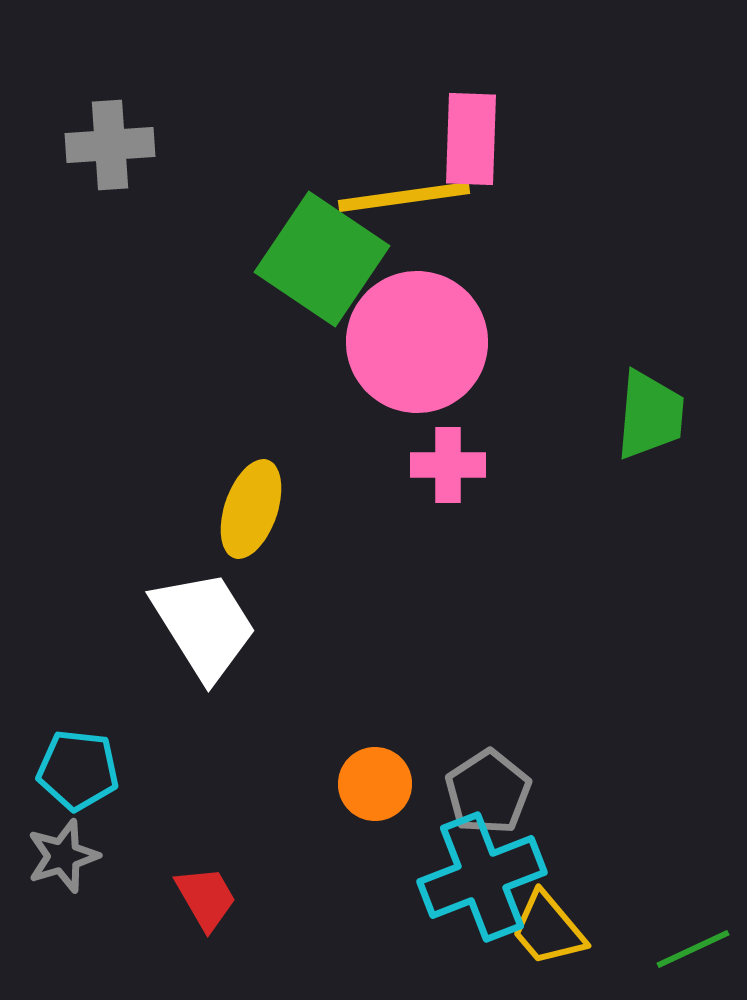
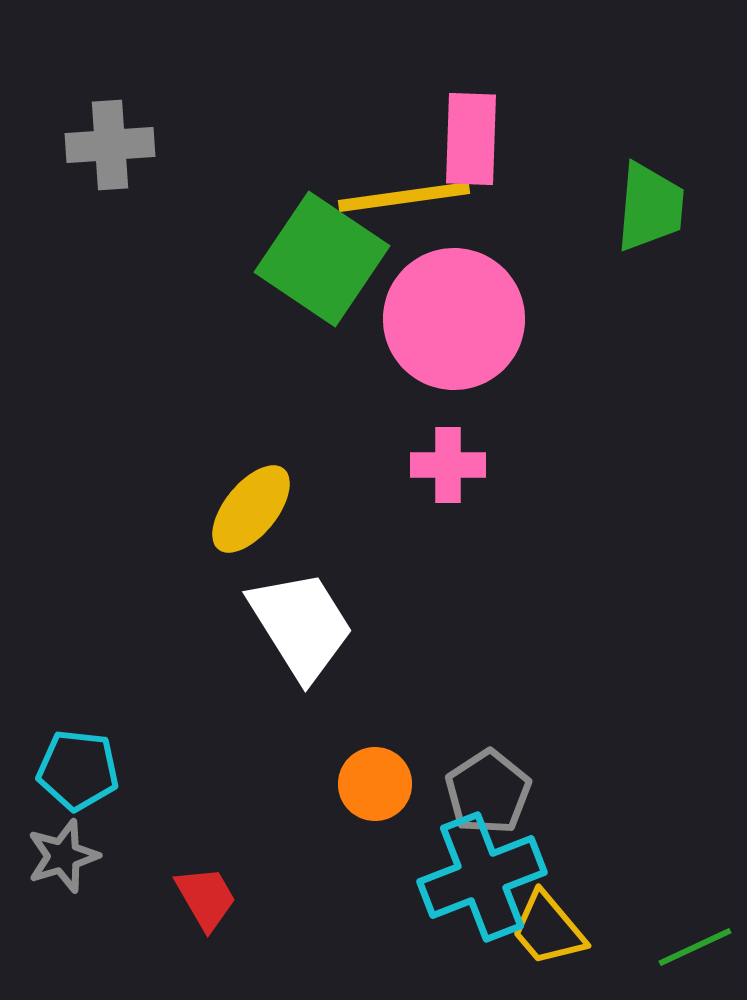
pink circle: moved 37 px right, 23 px up
green trapezoid: moved 208 px up
yellow ellipse: rotated 20 degrees clockwise
white trapezoid: moved 97 px right
green line: moved 2 px right, 2 px up
